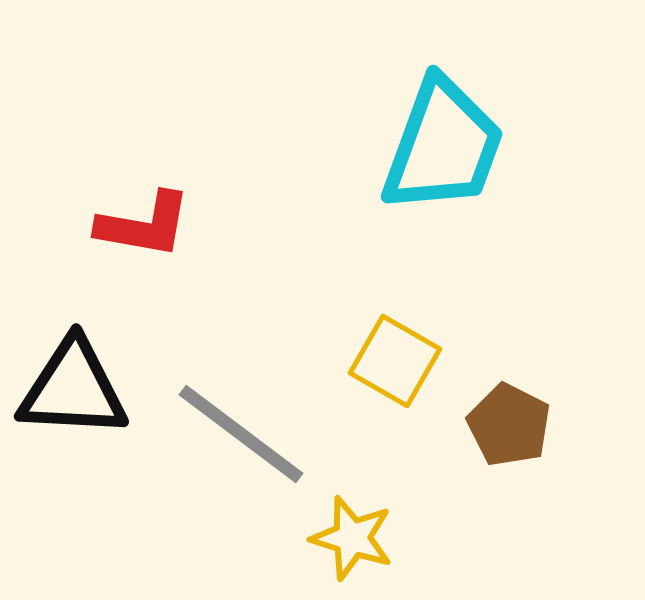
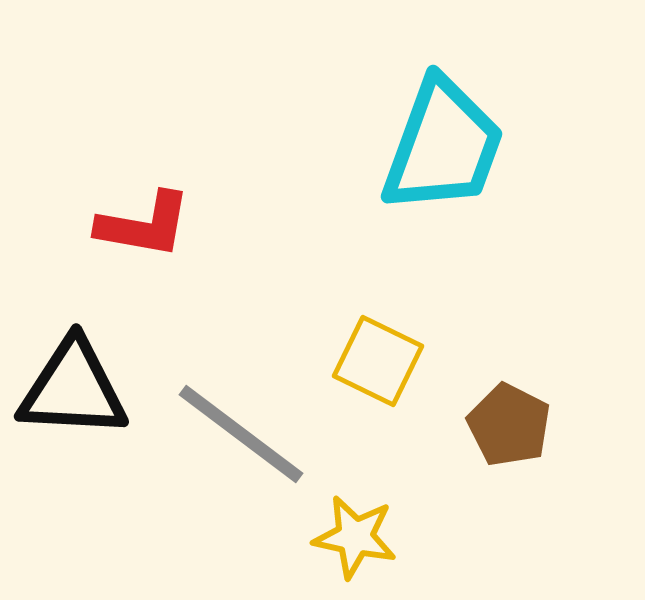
yellow square: moved 17 px left; rotated 4 degrees counterclockwise
yellow star: moved 3 px right, 1 px up; rotated 6 degrees counterclockwise
